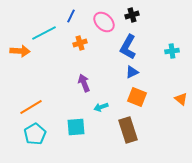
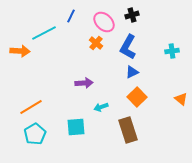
orange cross: moved 16 px right; rotated 32 degrees counterclockwise
purple arrow: rotated 108 degrees clockwise
orange square: rotated 24 degrees clockwise
